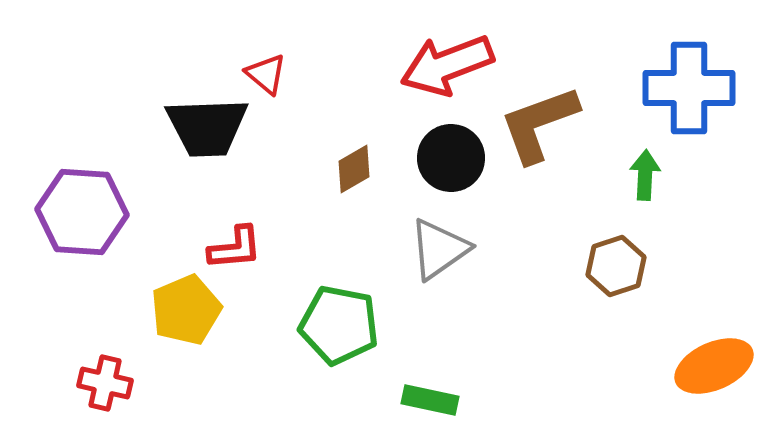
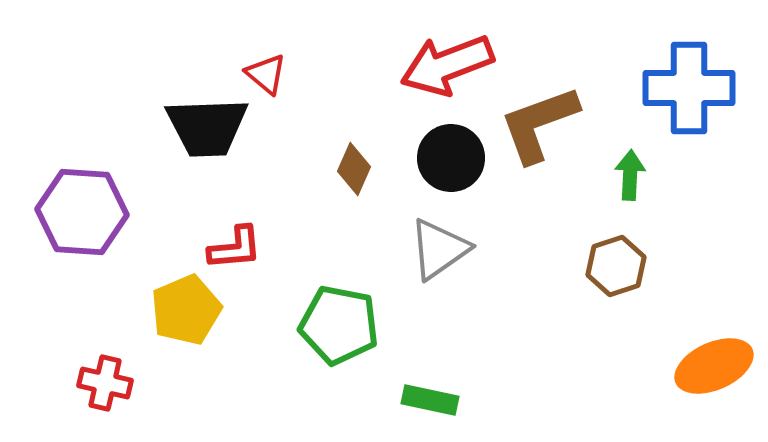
brown diamond: rotated 36 degrees counterclockwise
green arrow: moved 15 px left
